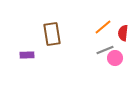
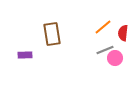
purple rectangle: moved 2 px left
